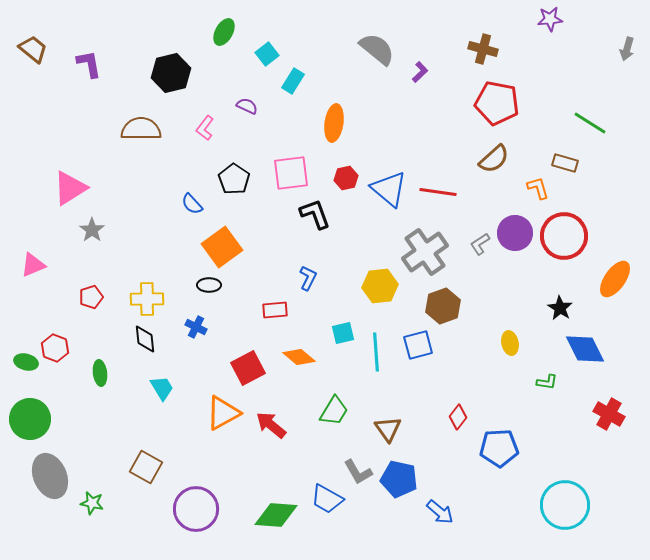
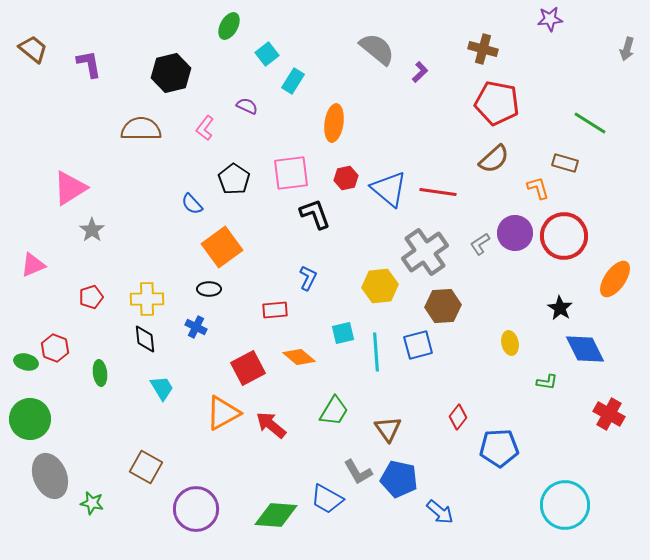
green ellipse at (224, 32): moved 5 px right, 6 px up
black ellipse at (209, 285): moved 4 px down
brown hexagon at (443, 306): rotated 16 degrees clockwise
